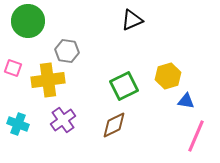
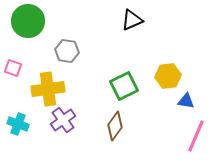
yellow hexagon: rotated 10 degrees clockwise
yellow cross: moved 9 px down
brown diamond: moved 1 px right, 1 px down; rotated 28 degrees counterclockwise
